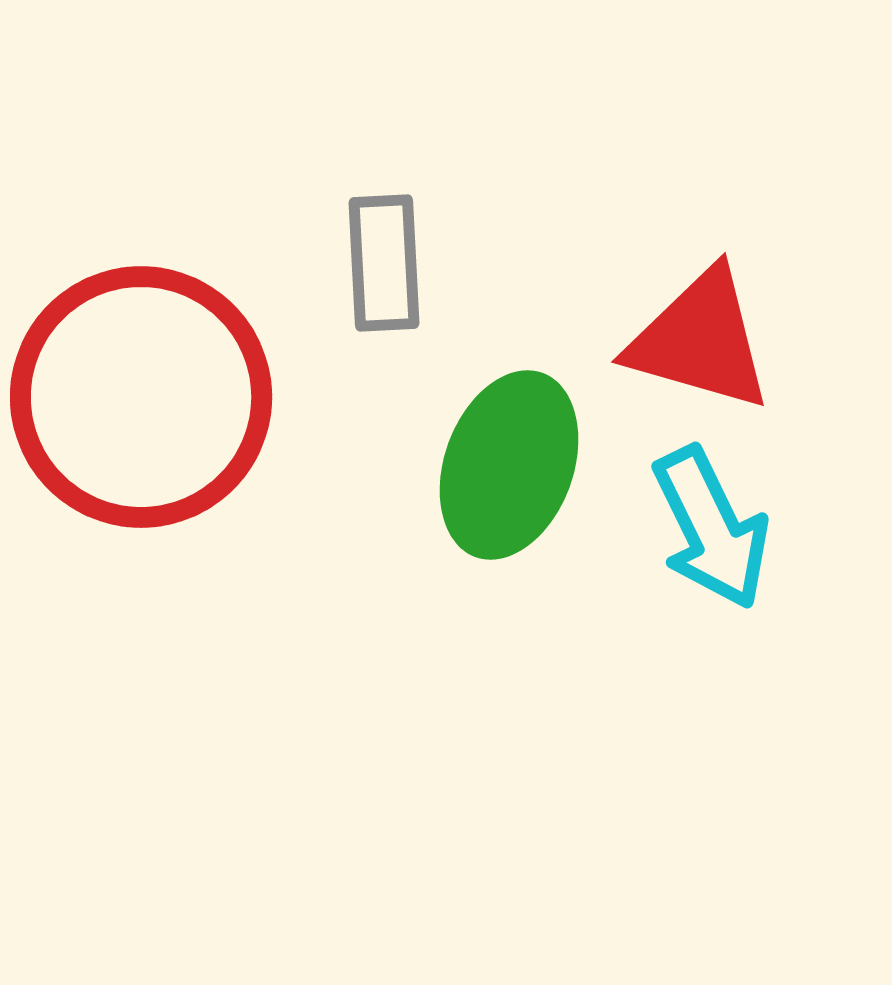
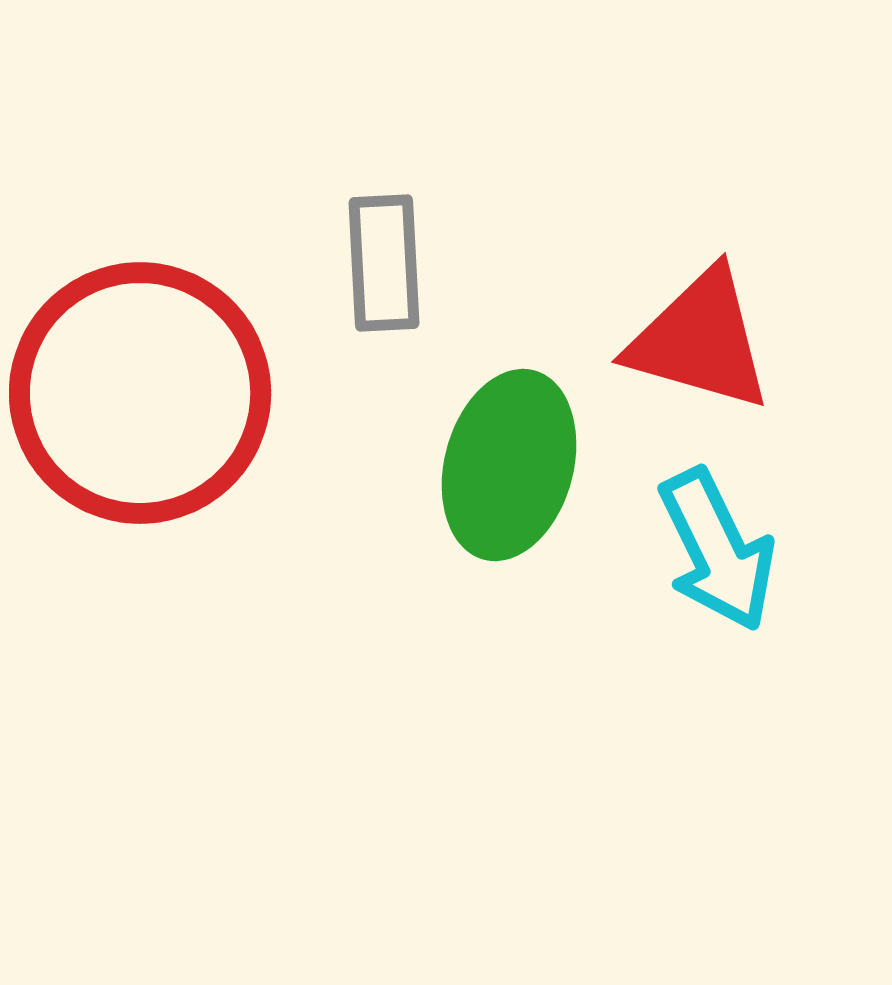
red circle: moved 1 px left, 4 px up
green ellipse: rotated 5 degrees counterclockwise
cyan arrow: moved 6 px right, 22 px down
